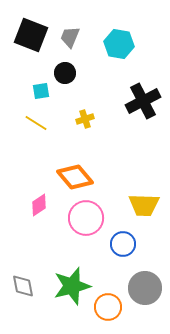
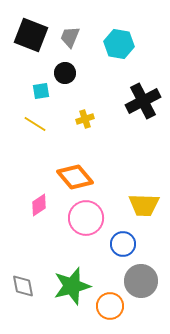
yellow line: moved 1 px left, 1 px down
gray circle: moved 4 px left, 7 px up
orange circle: moved 2 px right, 1 px up
